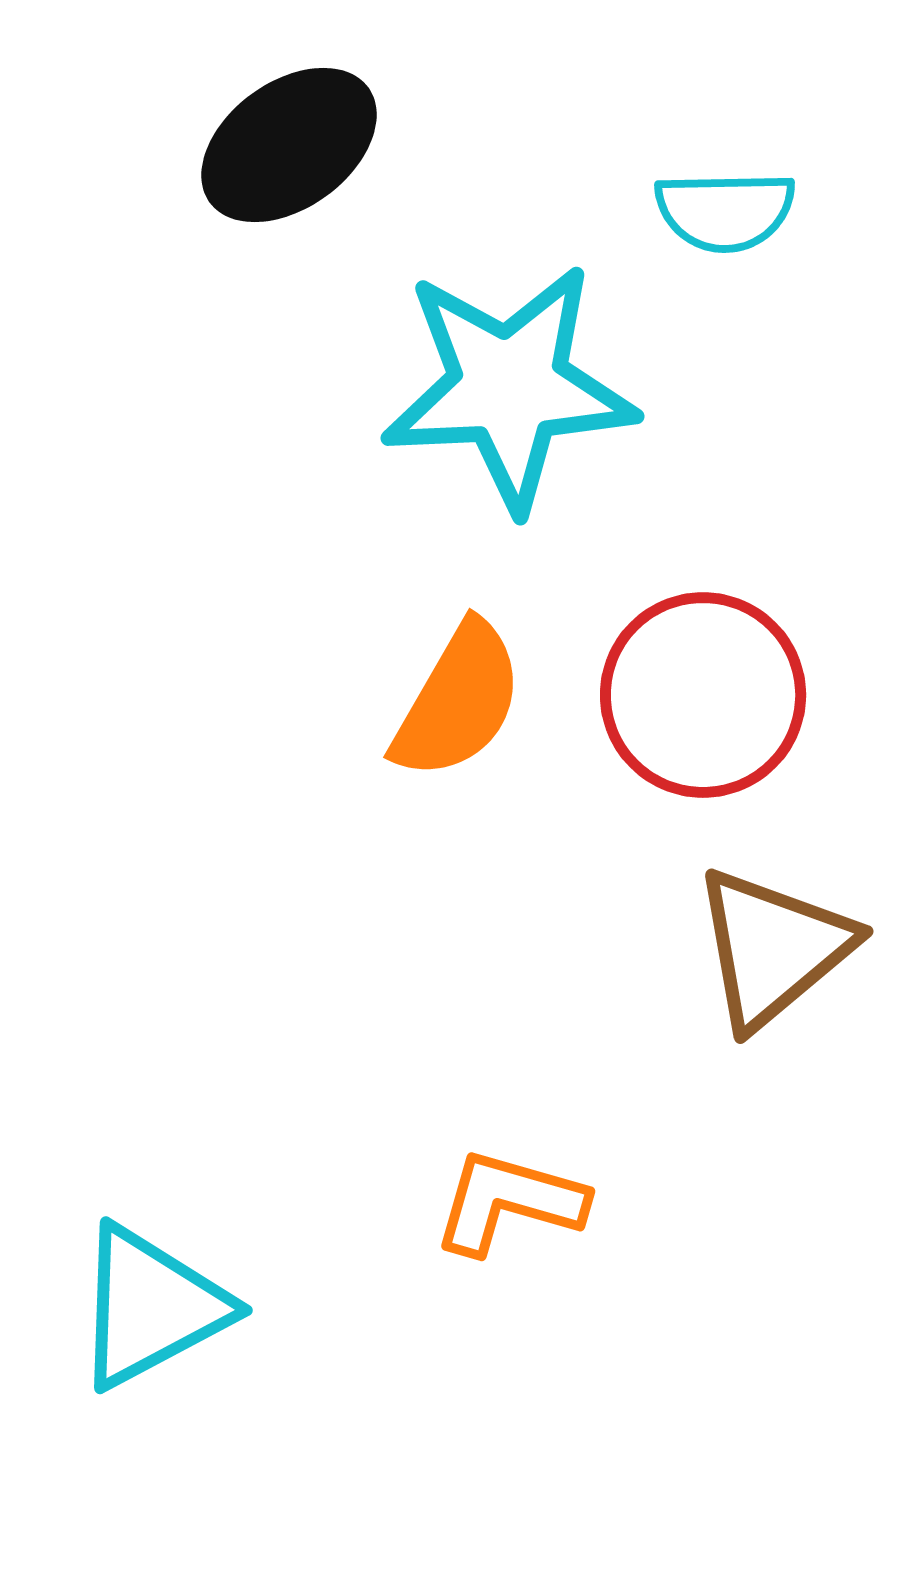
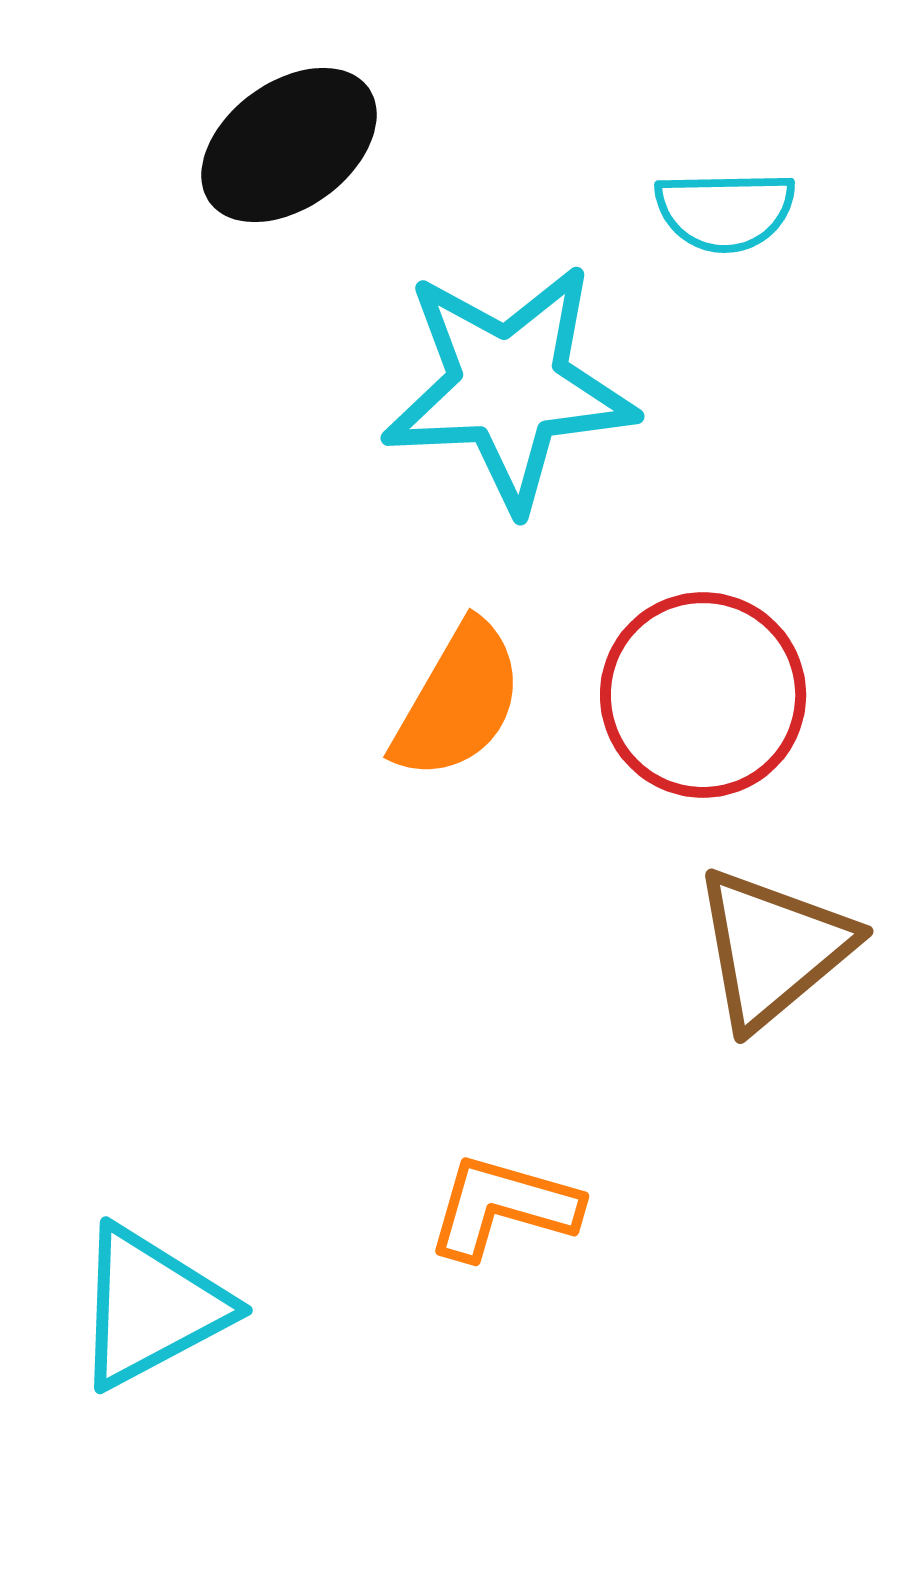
orange L-shape: moved 6 px left, 5 px down
